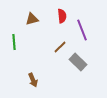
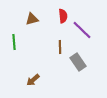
red semicircle: moved 1 px right
purple line: rotated 25 degrees counterclockwise
brown line: rotated 48 degrees counterclockwise
gray rectangle: rotated 12 degrees clockwise
brown arrow: rotated 72 degrees clockwise
